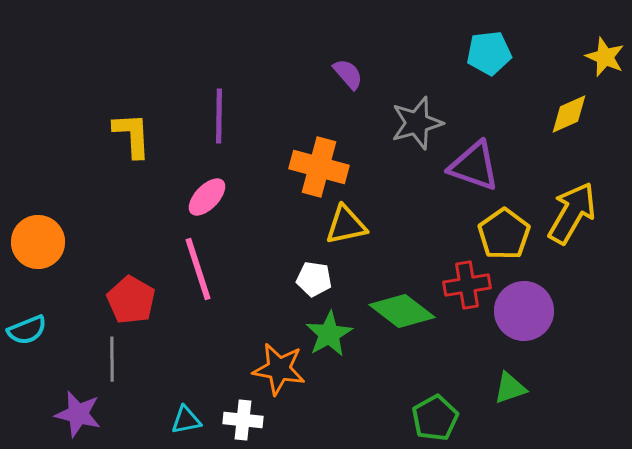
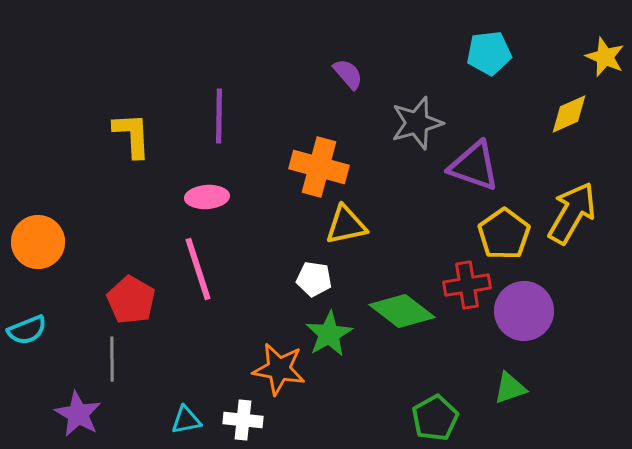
pink ellipse: rotated 42 degrees clockwise
purple star: rotated 15 degrees clockwise
